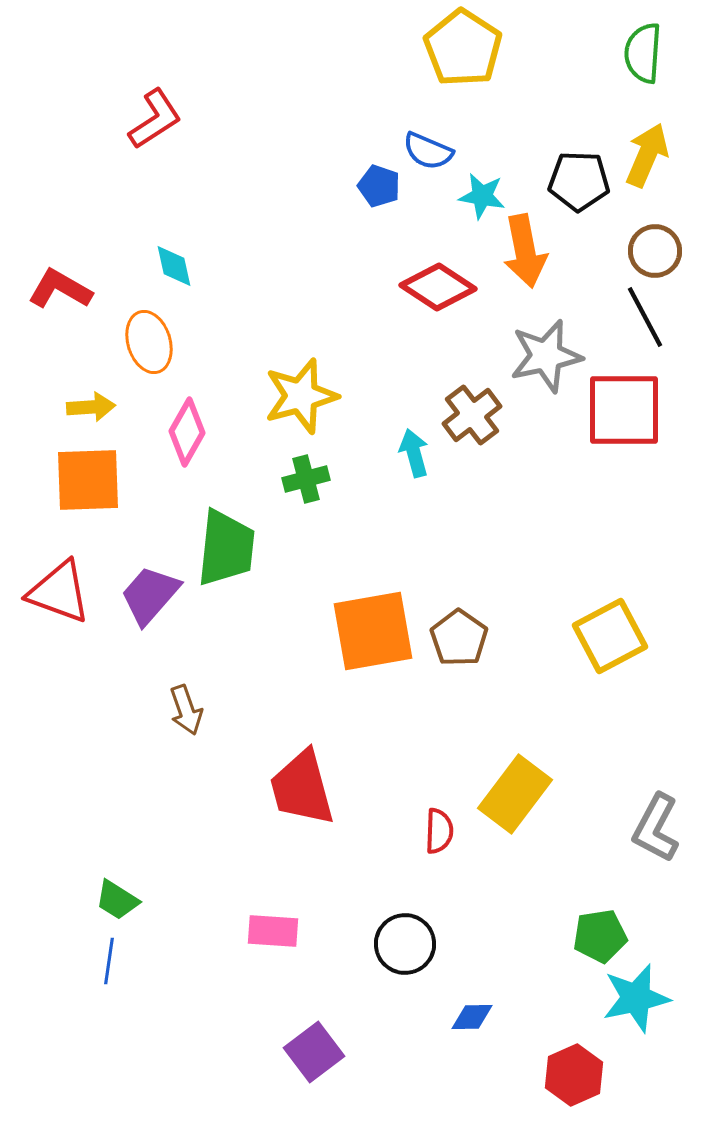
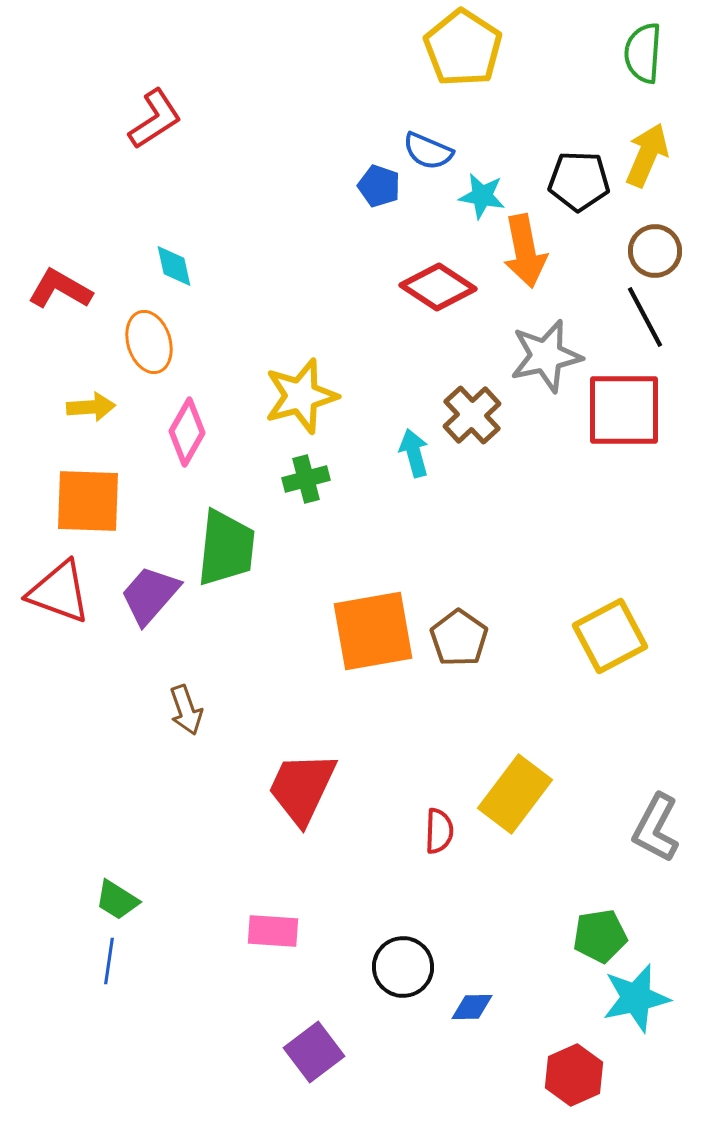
brown cross at (472, 415): rotated 6 degrees counterclockwise
orange square at (88, 480): moved 21 px down; rotated 4 degrees clockwise
red trapezoid at (302, 788): rotated 40 degrees clockwise
black circle at (405, 944): moved 2 px left, 23 px down
blue diamond at (472, 1017): moved 10 px up
